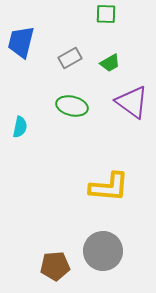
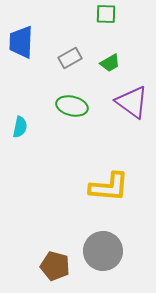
blue trapezoid: rotated 12 degrees counterclockwise
brown pentagon: rotated 20 degrees clockwise
